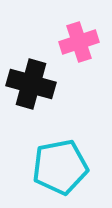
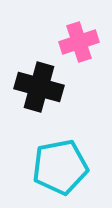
black cross: moved 8 px right, 3 px down
